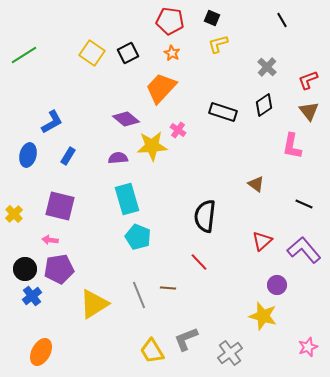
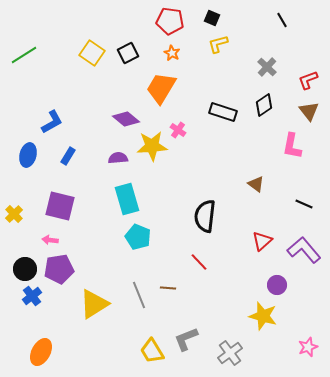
orange trapezoid at (161, 88): rotated 12 degrees counterclockwise
